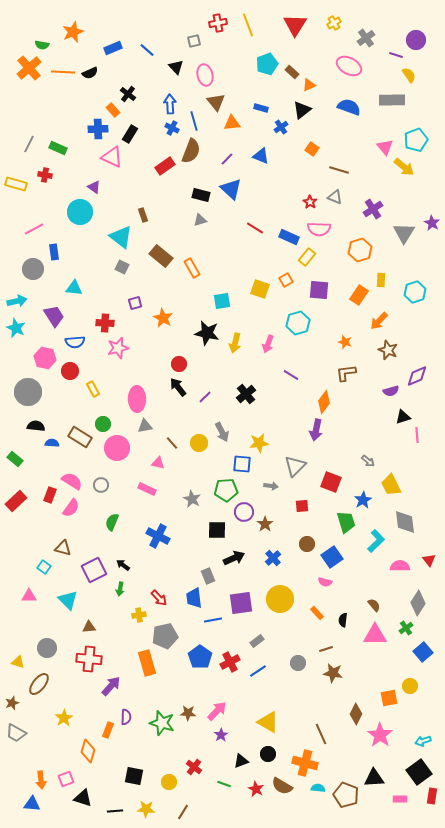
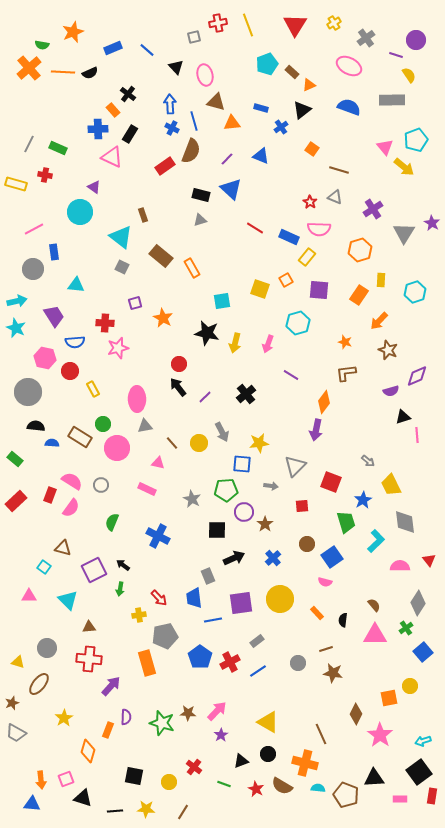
gray square at (194, 41): moved 4 px up
brown triangle at (216, 102): rotated 36 degrees counterclockwise
cyan triangle at (74, 288): moved 2 px right, 3 px up
